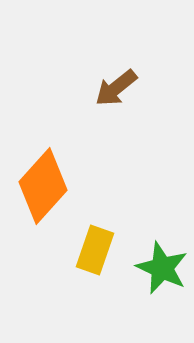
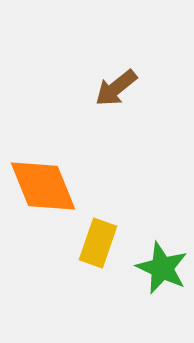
orange diamond: rotated 64 degrees counterclockwise
yellow rectangle: moved 3 px right, 7 px up
